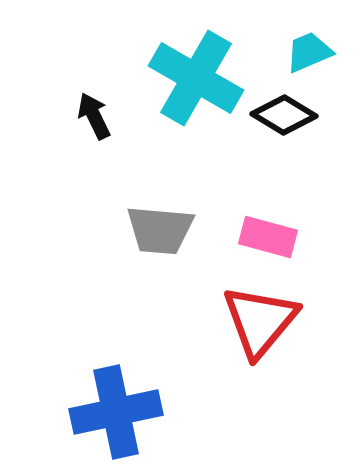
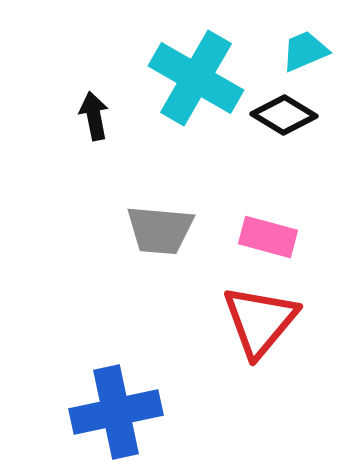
cyan trapezoid: moved 4 px left, 1 px up
black arrow: rotated 15 degrees clockwise
